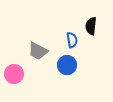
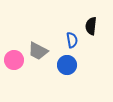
pink circle: moved 14 px up
